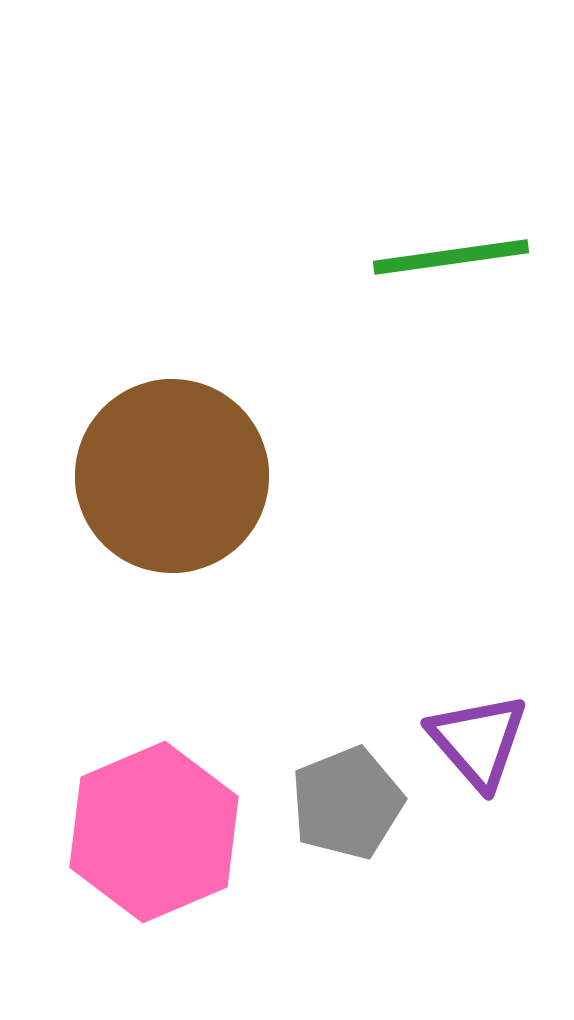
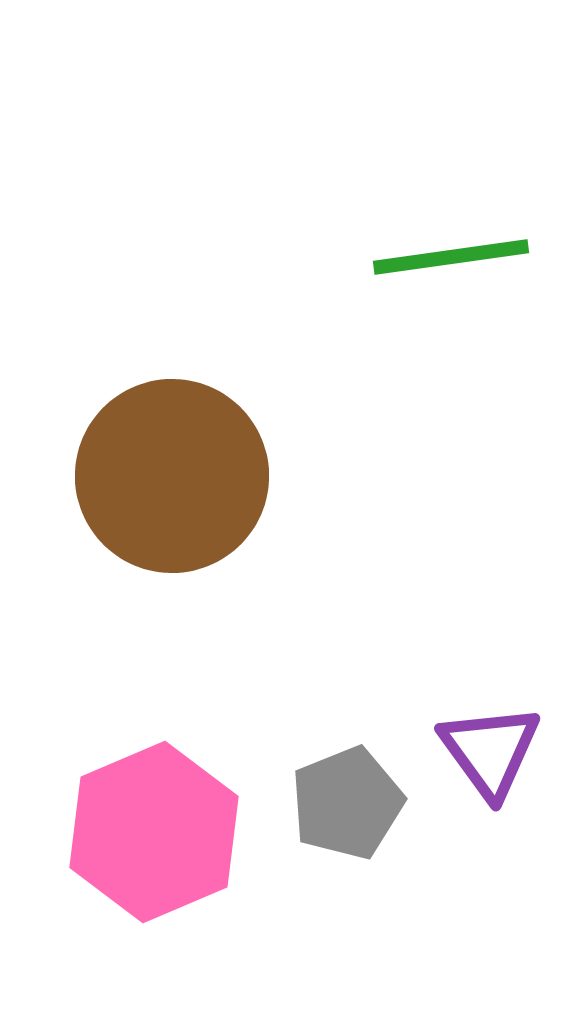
purple triangle: moved 12 px right, 10 px down; rotated 5 degrees clockwise
